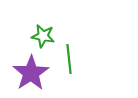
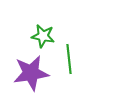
purple star: rotated 24 degrees clockwise
